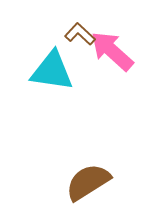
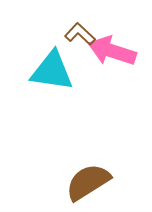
pink arrow: rotated 24 degrees counterclockwise
